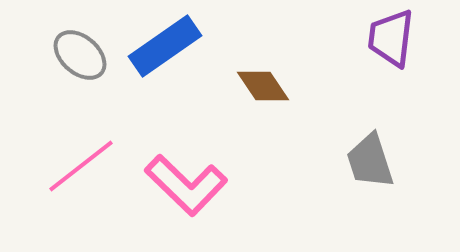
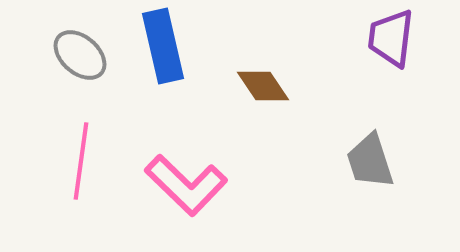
blue rectangle: moved 2 px left; rotated 68 degrees counterclockwise
pink line: moved 5 px up; rotated 44 degrees counterclockwise
